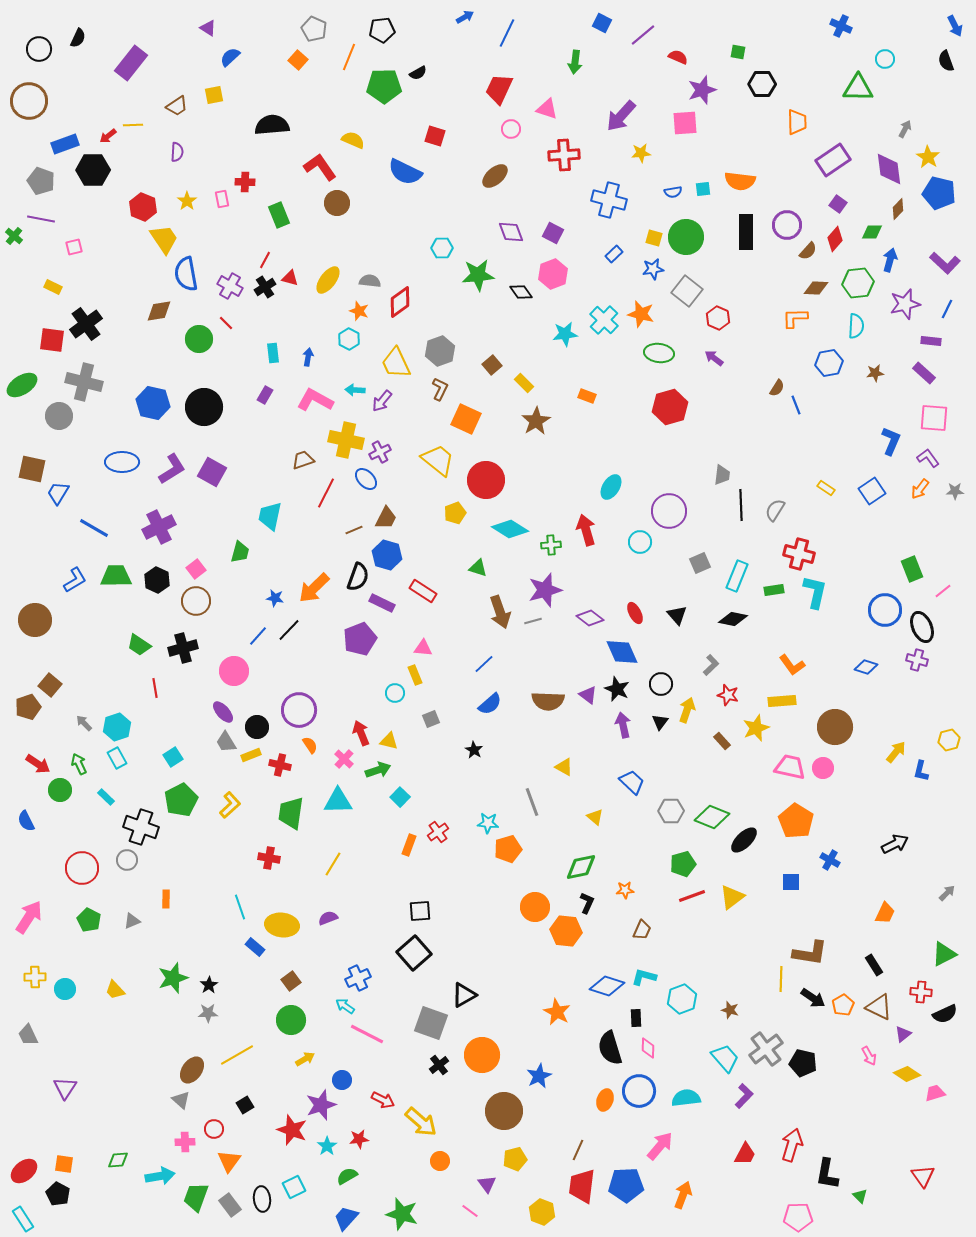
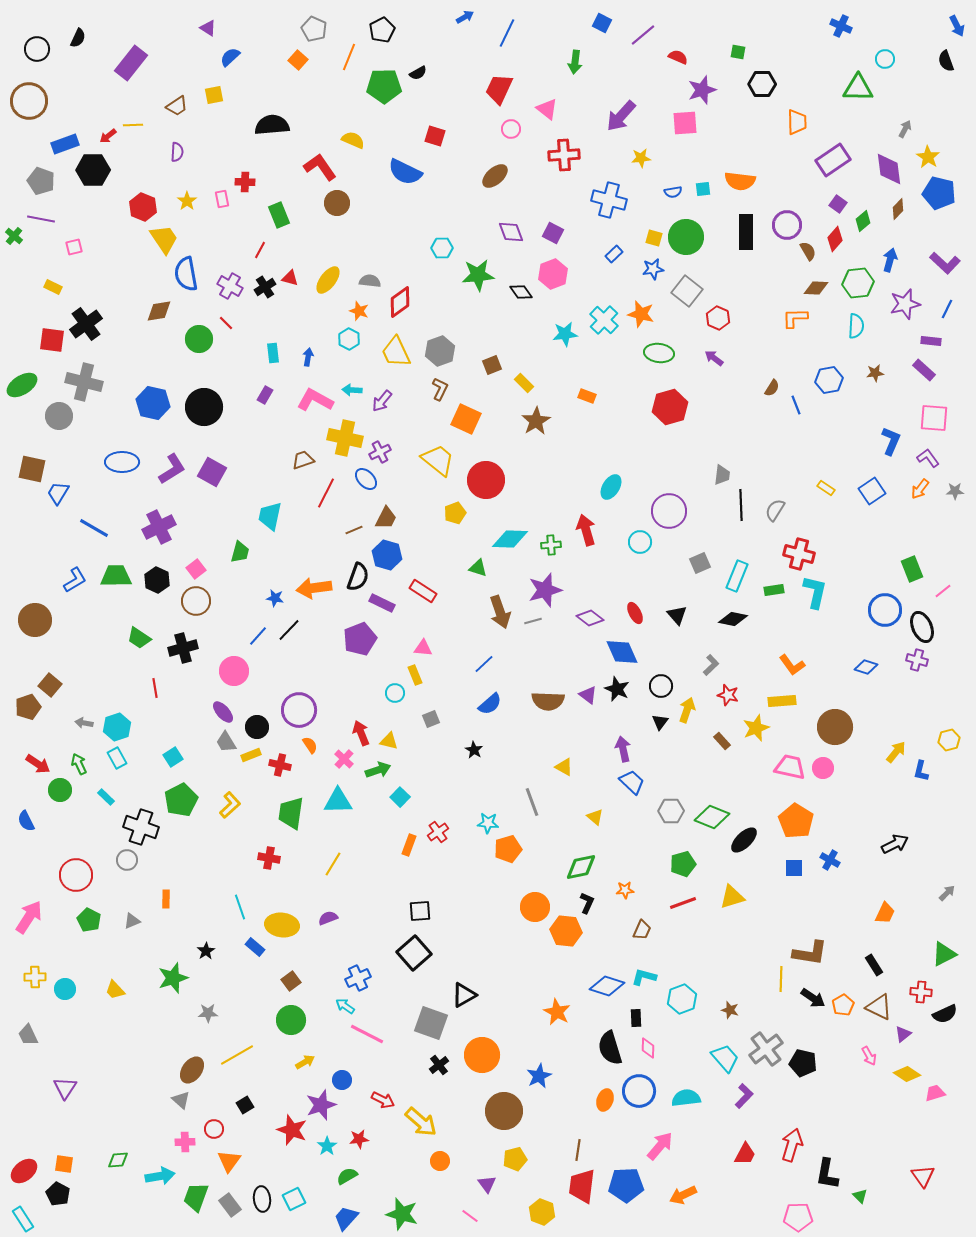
blue arrow at (955, 26): moved 2 px right
black pentagon at (382, 30): rotated 20 degrees counterclockwise
black circle at (39, 49): moved 2 px left
pink triangle at (547, 109): rotated 20 degrees clockwise
yellow star at (641, 153): moved 5 px down
green diamond at (872, 232): moved 9 px left, 11 px up; rotated 40 degrees counterclockwise
brown semicircle at (808, 251): rotated 72 degrees counterclockwise
red line at (265, 260): moved 5 px left, 10 px up
yellow trapezoid at (396, 363): moved 11 px up
blue hexagon at (829, 363): moved 17 px down
brown square at (492, 365): rotated 18 degrees clockwise
purple rectangle at (924, 373): moved 3 px up
brown semicircle at (777, 388): moved 5 px left
cyan arrow at (355, 390): moved 3 px left
yellow cross at (346, 440): moved 1 px left, 2 px up
cyan diamond at (510, 529): moved 10 px down; rotated 30 degrees counterclockwise
orange arrow at (314, 588): rotated 36 degrees clockwise
green trapezoid at (139, 645): moved 7 px up
black circle at (661, 684): moved 2 px down
gray arrow at (84, 723): rotated 36 degrees counterclockwise
purple arrow at (623, 725): moved 24 px down
red circle at (82, 868): moved 6 px left, 7 px down
blue square at (791, 882): moved 3 px right, 14 px up
red line at (692, 896): moved 9 px left, 7 px down
yellow triangle at (732, 897): rotated 20 degrees clockwise
black star at (209, 985): moved 3 px left, 34 px up
yellow arrow at (305, 1059): moved 3 px down
brown line at (578, 1150): rotated 15 degrees counterclockwise
cyan square at (294, 1187): moved 12 px down
orange arrow at (683, 1195): rotated 136 degrees counterclockwise
pink line at (470, 1211): moved 5 px down
